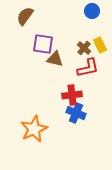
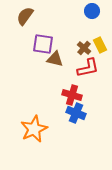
red cross: rotated 24 degrees clockwise
